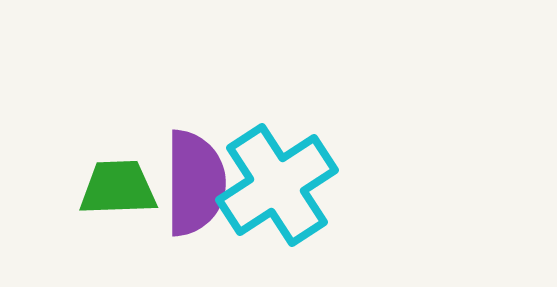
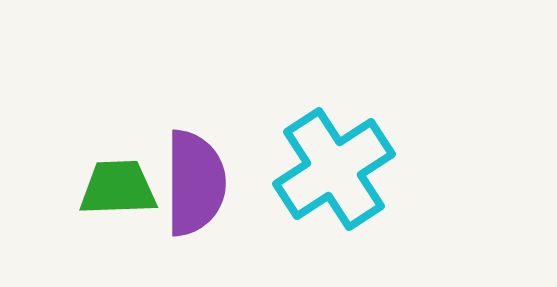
cyan cross: moved 57 px right, 16 px up
